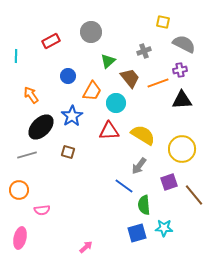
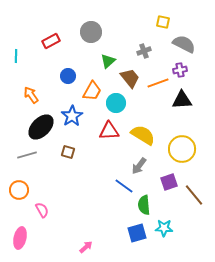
pink semicircle: rotated 112 degrees counterclockwise
